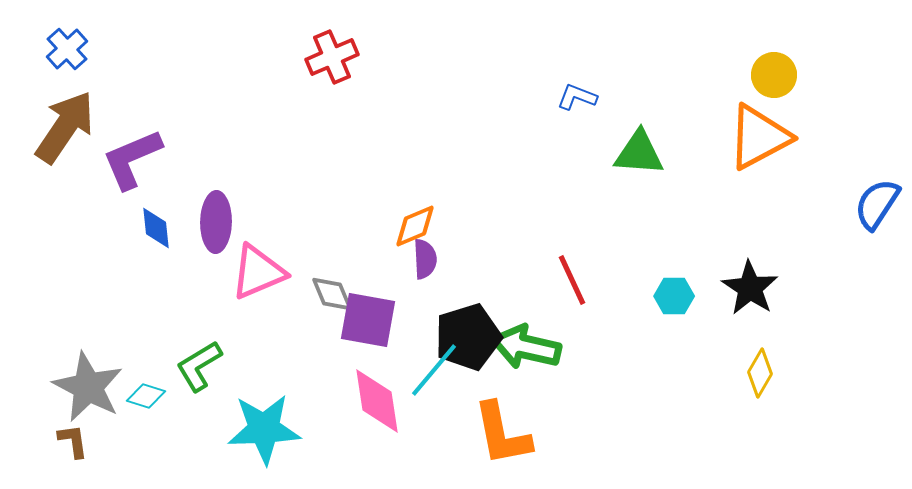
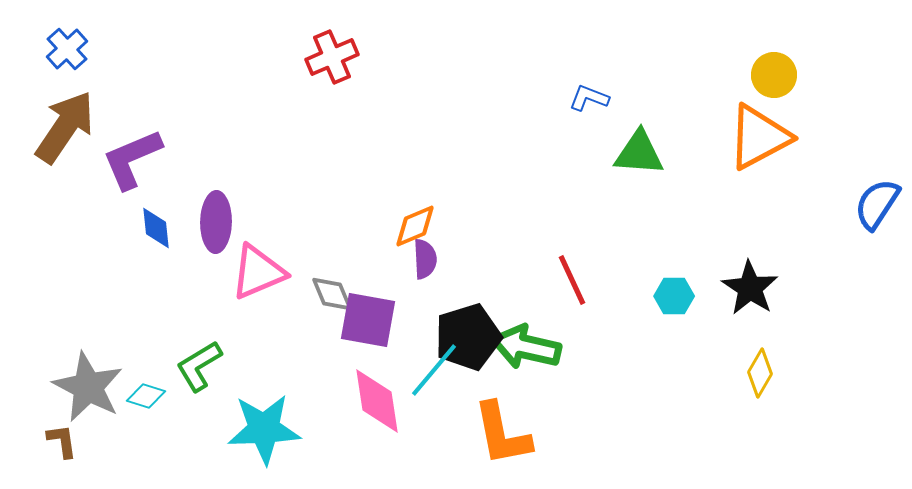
blue L-shape: moved 12 px right, 1 px down
brown L-shape: moved 11 px left
